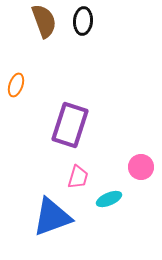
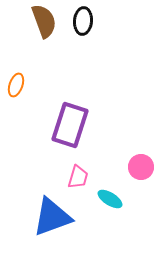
cyan ellipse: moved 1 px right; rotated 55 degrees clockwise
